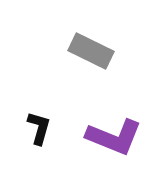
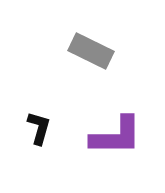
purple L-shape: moved 2 px right, 1 px up; rotated 22 degrees counterclockwise
